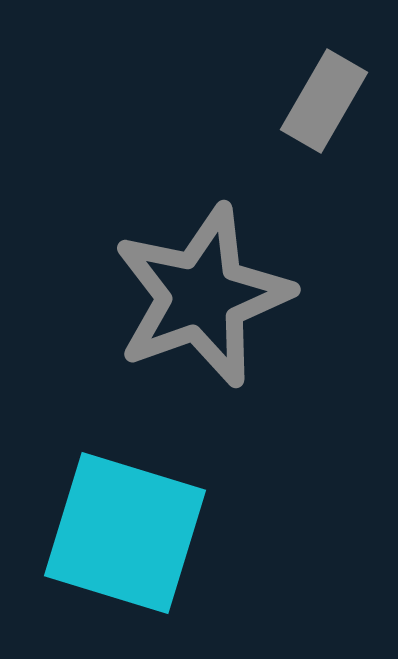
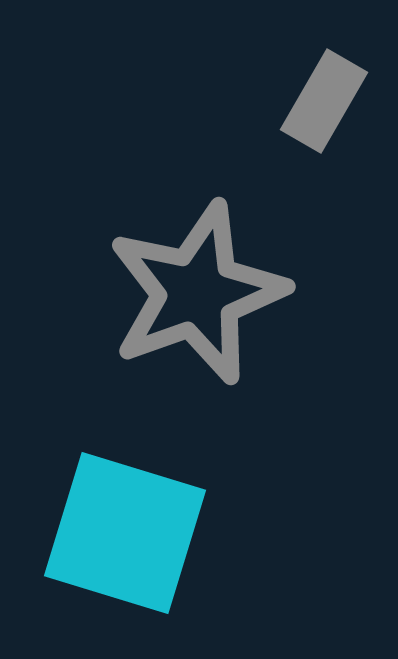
gray star: moved 5 px left, 3 px up
